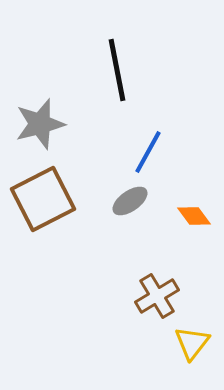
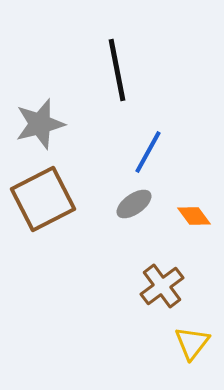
gray ellipse: moved 4 px right, 3 px down
brown cross: moved 5 px right, 10 px up; rotated 6 degrees counterclockwise
